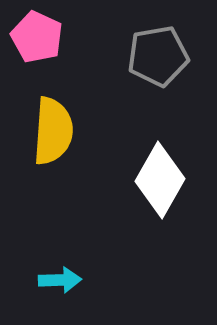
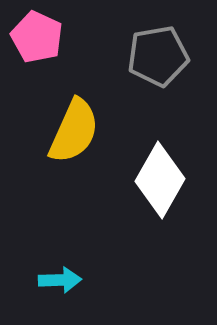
yellow semicircle: moved 21 px right; rotated 20 degrees clockwise
